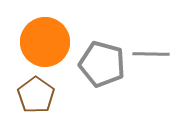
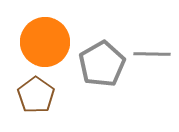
gray line: moved 1 px right
gray pentagon: rotated 27 degrees clockwise
